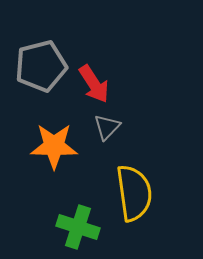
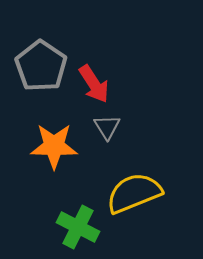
gray pentagon: rotated 24 degrees counterclockwise
gray triangle: rotated 16 degrees counterclockwise
yellow semicircle: rotated 104 degrees counterclockwise
green cross: rotated 9 degrees clockwise
